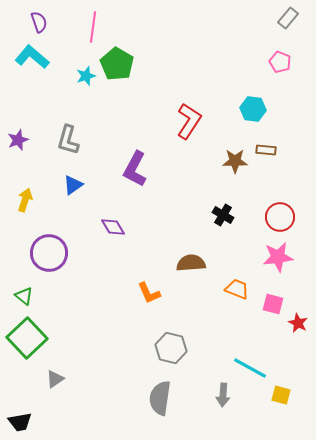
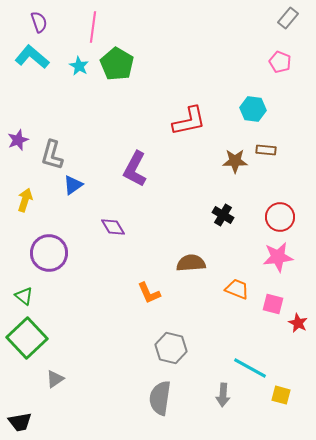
cyan star: moved 7 px left, 10 px up; rotated 24 degrees counterclockwise
red L-shape: rotated 45 degrees clockwise
gray L-shape: moved 16 px left, 15 px down
